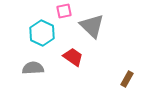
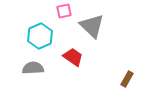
cyan hexagon: moved 2 px left, 3 px down; rotated 10 degrees clockwise
